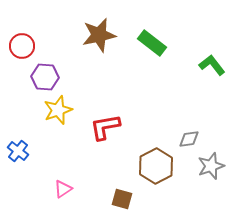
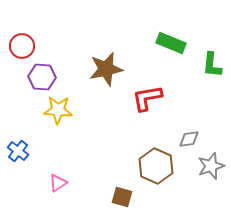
brown star: moved 7 px right, 34 px down
green rectangle: moved 19 px right; rotated 16 degrees counterclockwise
green L-shape: rotated 136 degrees counterclockwise
purple hexagon: moved 3 px left
yellow star: rotated 24 degrees clockwise
red L-shape: moved 42 px right, 29 px up
brown hexagon: rotated 8 degrees counterclockwise
pink triangle: moved 5 px left, 6 px up
brown square: moved 2 px up
